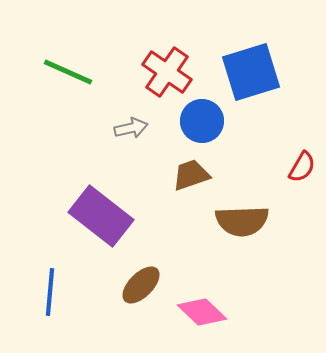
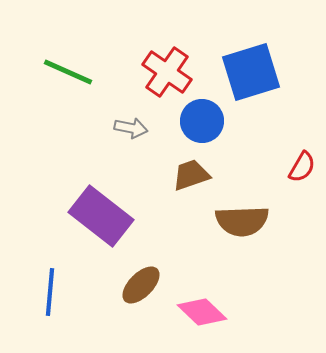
gray arrow: rotated 24 degrees clockwise
